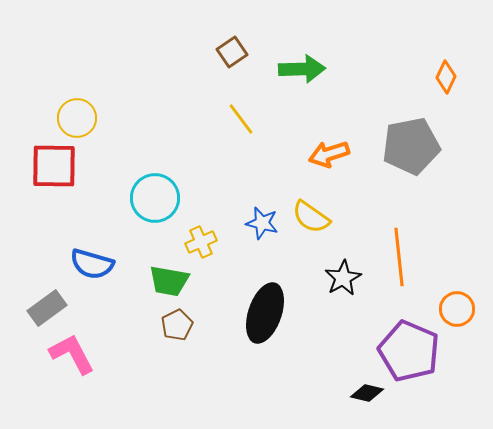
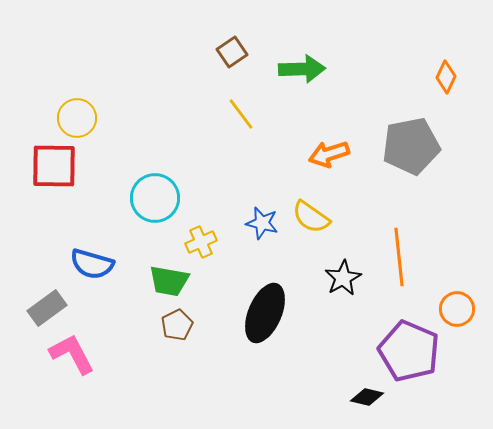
yellow line: moved 5 px up
black ellipse: rotated 4 degrees clockwise
black diamond: moved 4 px down
